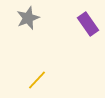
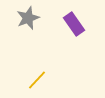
purple rectangle: moved 14 px left
